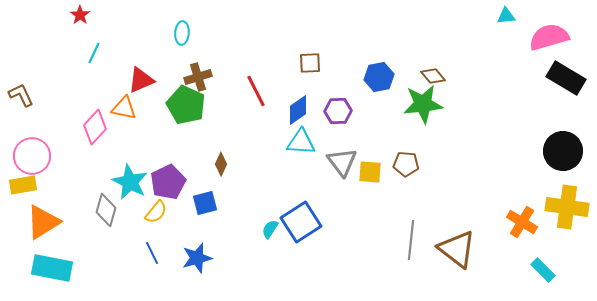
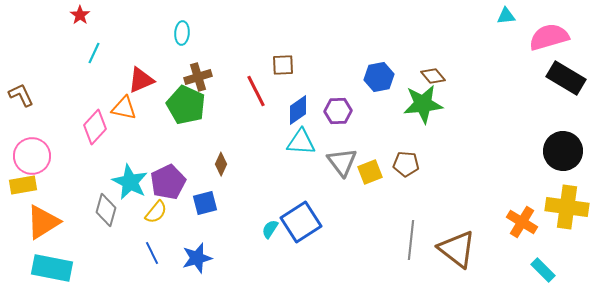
brown square at (310, 63): moved 27 px left, 2 px down
yellow square at (370, 172): rotated 25 degrees counterclockwise
